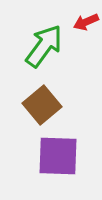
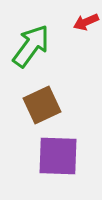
green arrow: moved 13 px left
brown square: rotated 15 degrees clockwise
